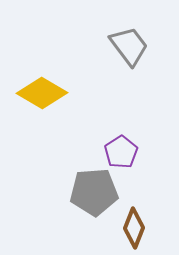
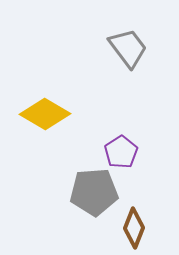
gray trapezoid: moved 1 px left, 2 px down
yellow diamond: moved 3 px right, 21 px down
